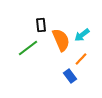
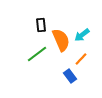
green line: moved 9 px right, 6 px down
